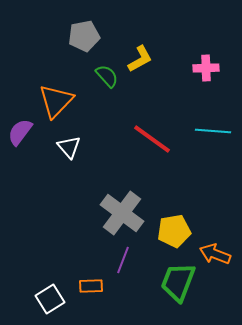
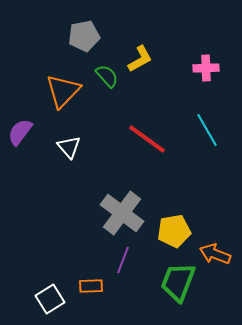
orange triangle: moved 7 px right, 10 px up
cyan line: moved 6 px left, 1 px up; rotated 56 degrees clockwise
red line: moved 5 px left
